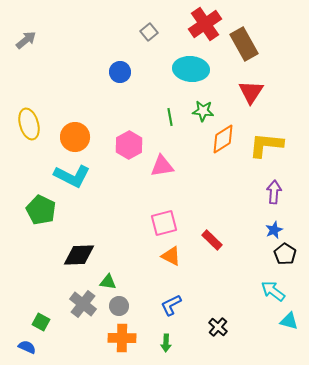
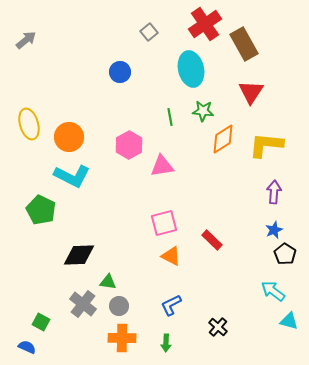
cyan ellipse: rotated 72 degrees clockwise
orange circle: moved 6 px left
